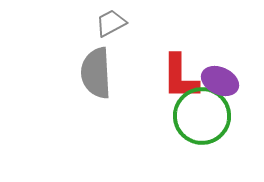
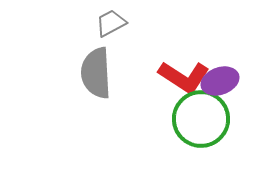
red L-shape: moved 4 px right; rotated 57 degrees counterclockwise
purple ellipse: rotated 45 degrees counterclockwise
green circle: moved 1 px left, 3 px down
